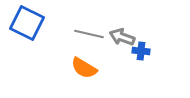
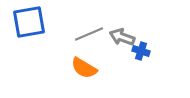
blue square: moved 2 px right, 1 px up; rotated 36 degrees counterclockwise
gray line: rotated 36 degrees counterclockwise
blue cross: rotated 12 degrees clockwise
